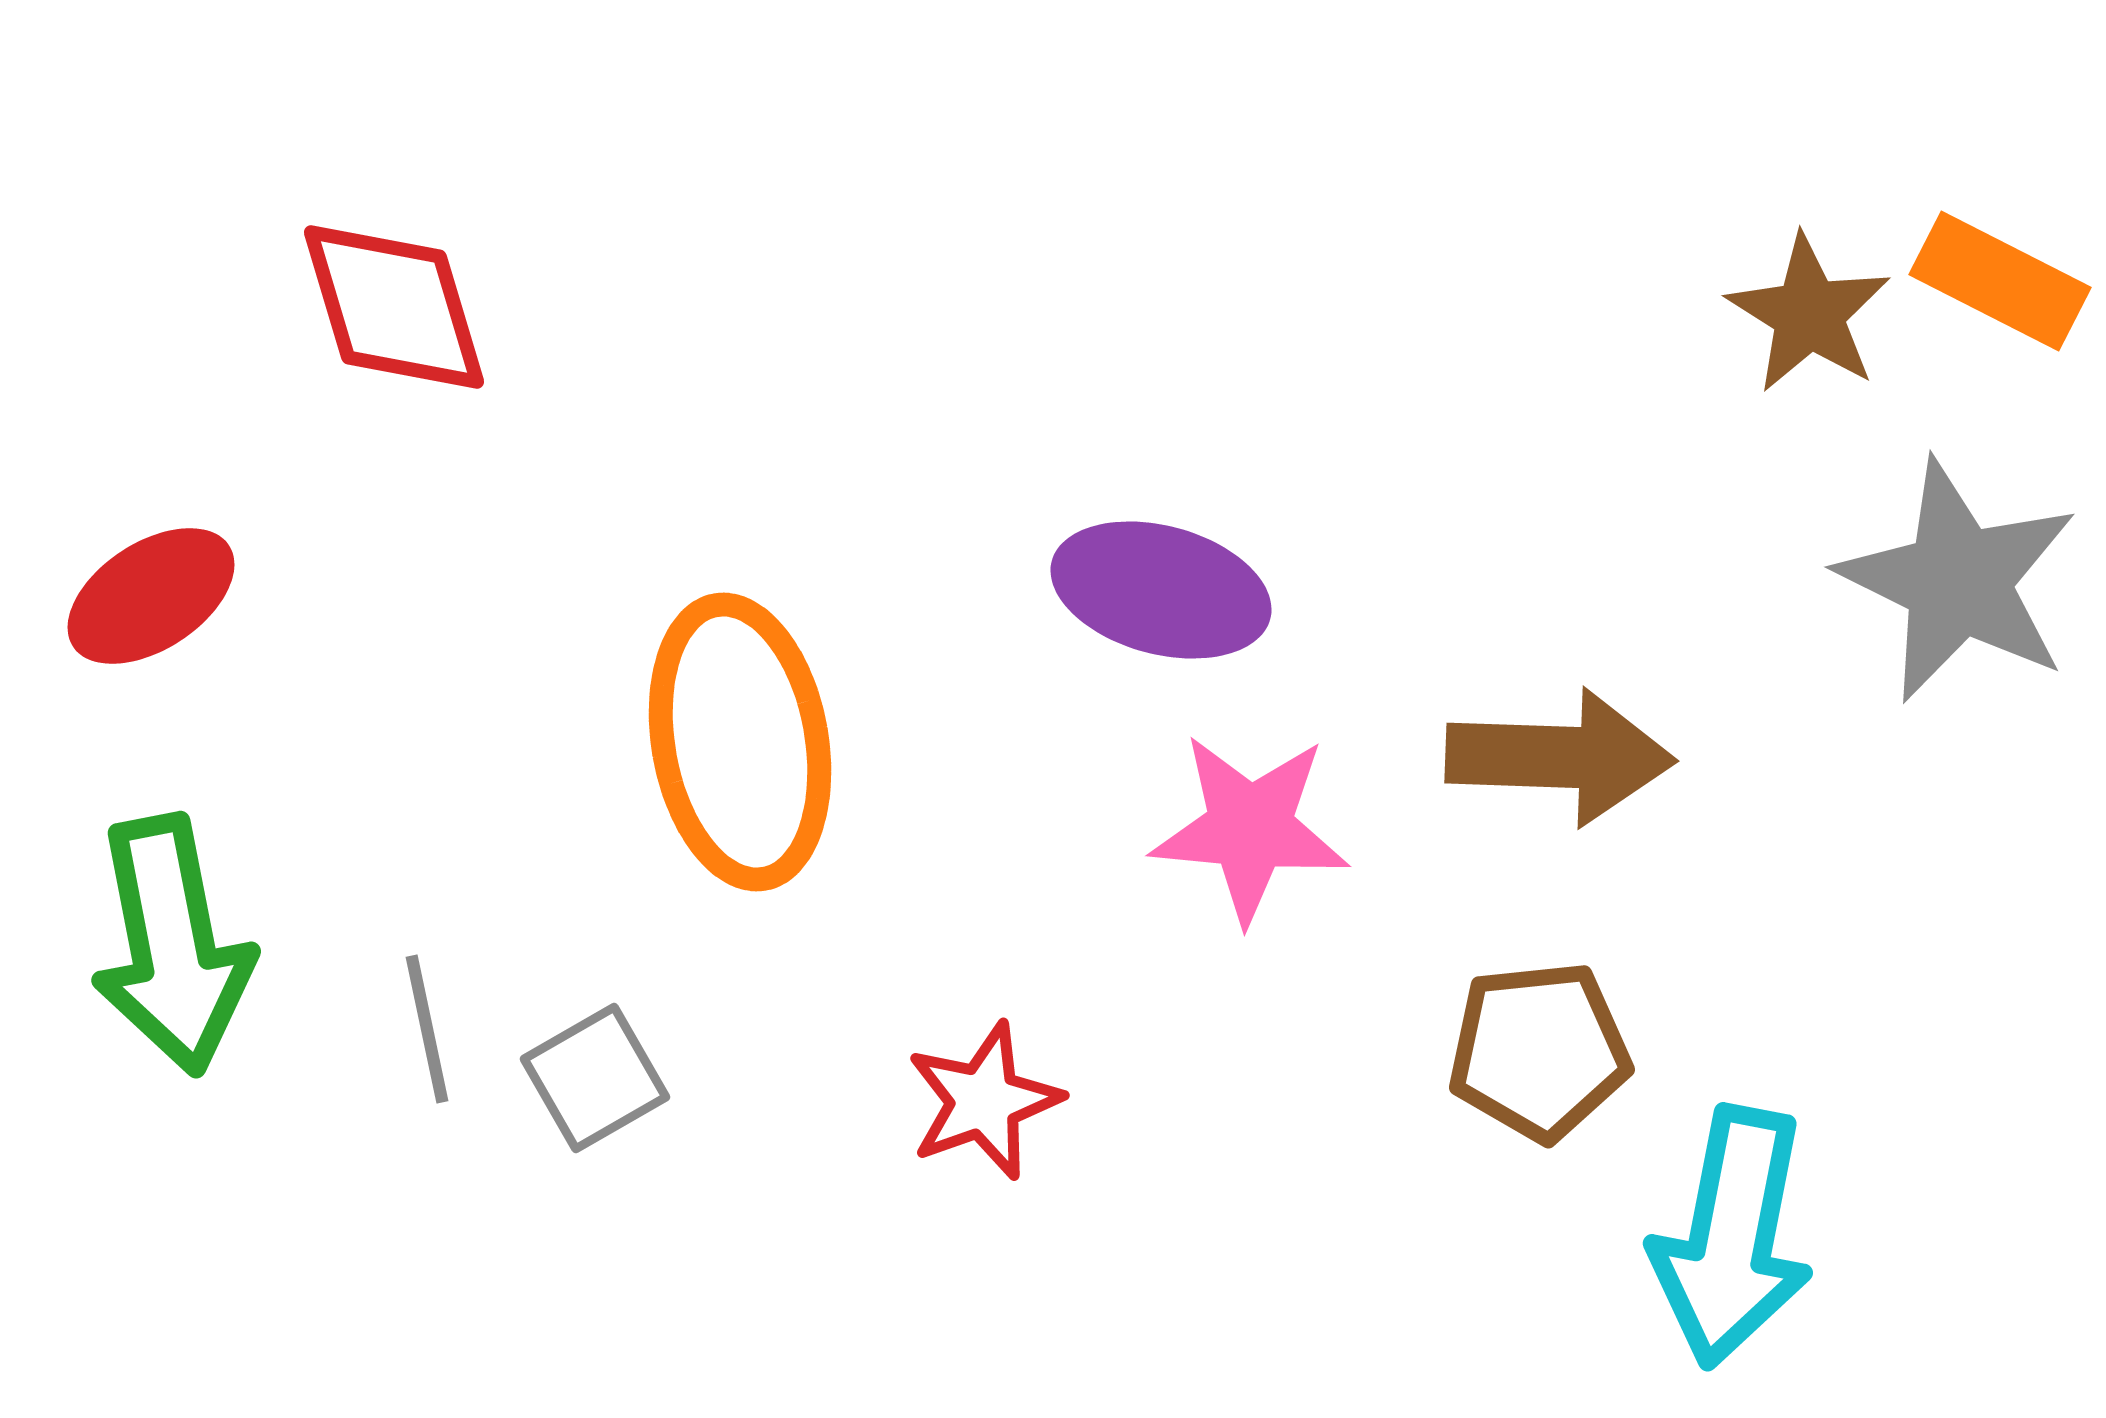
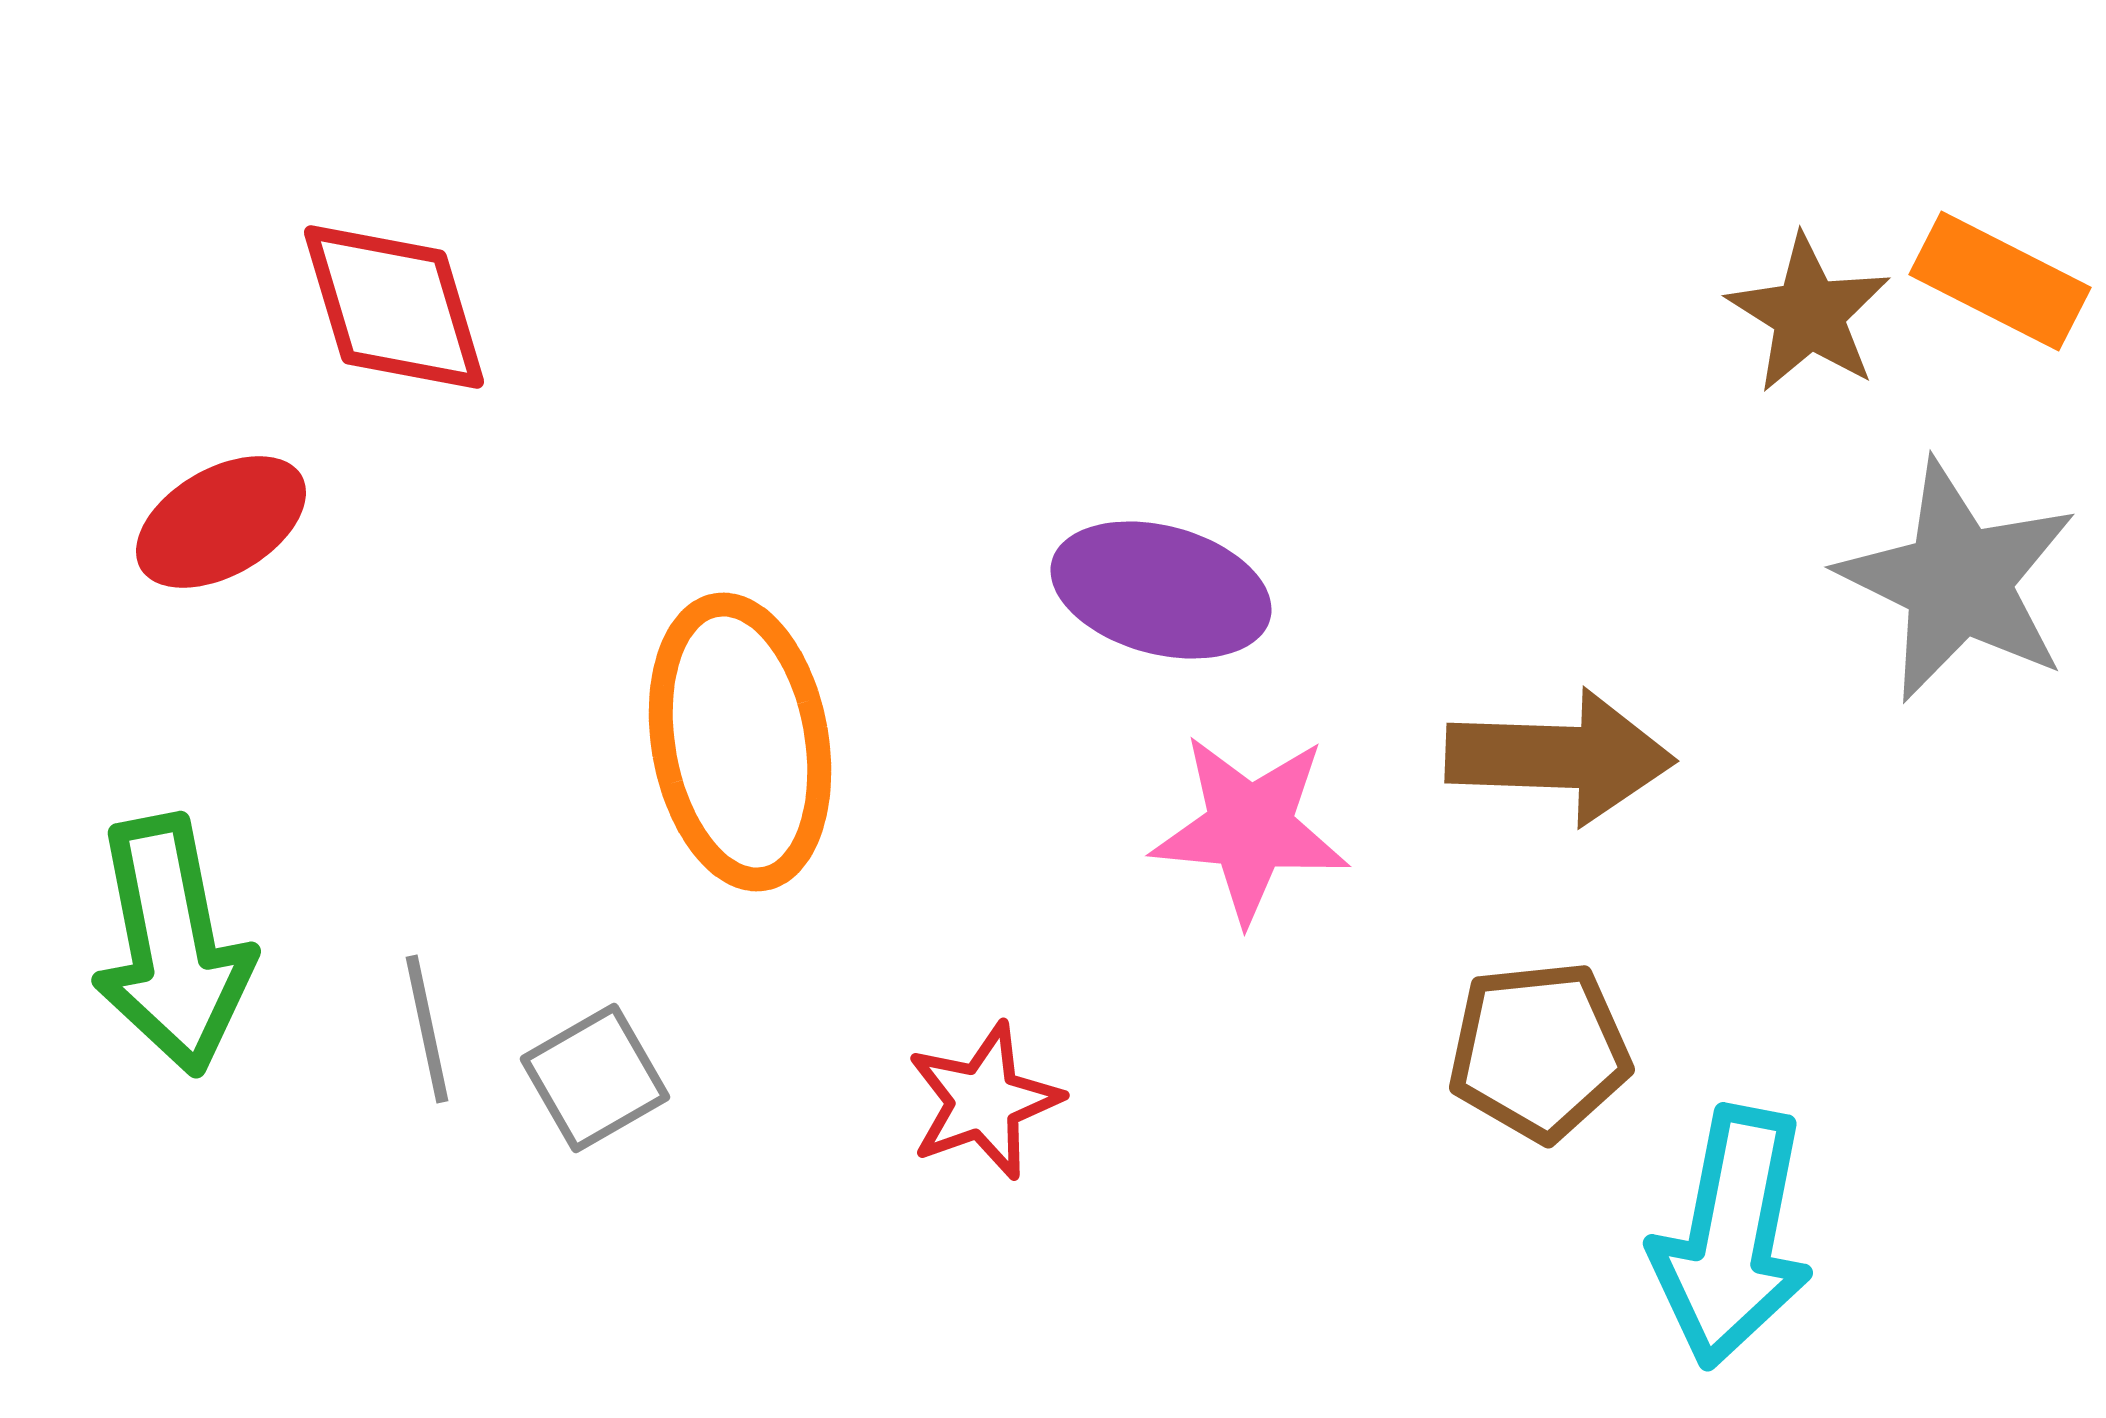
red ellipse: moved 70 px right, 74 px up; rotated 3 degrees clockwise
